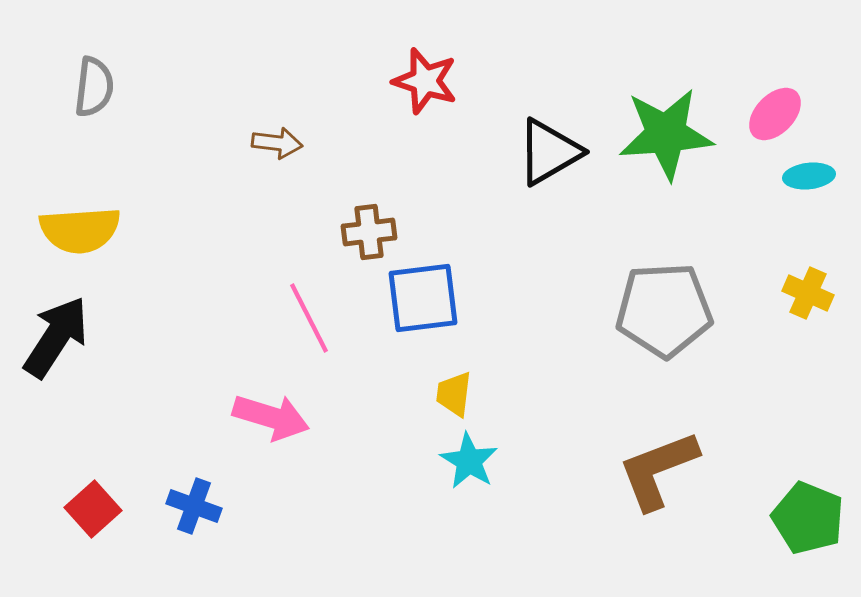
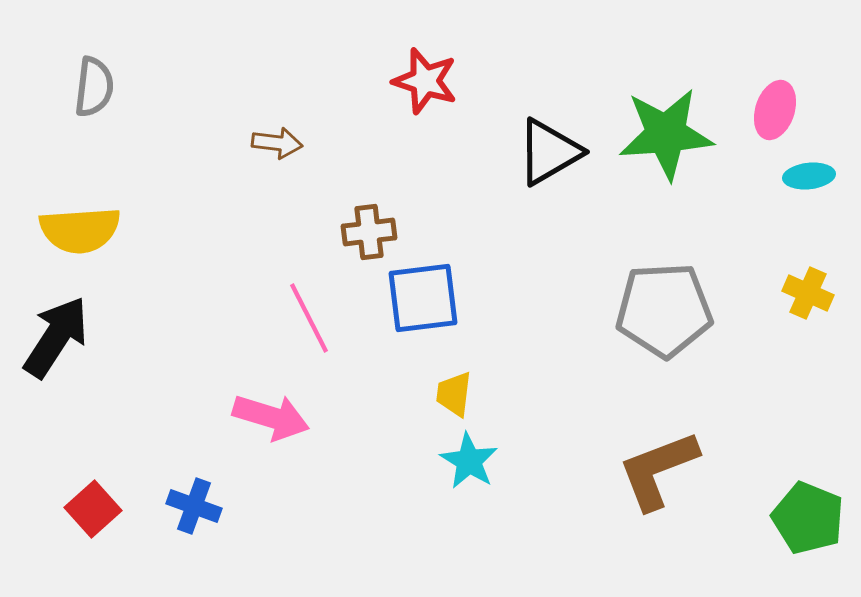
pink ellipse: moved 4 px up; rotated 26 degrees counterclockwise
